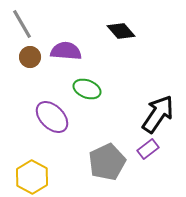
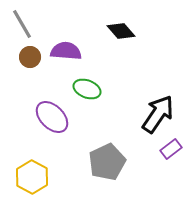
purple rectangle: moved 23 px right
